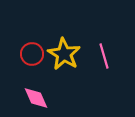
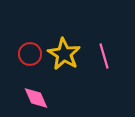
red circle: moved 2 px left
